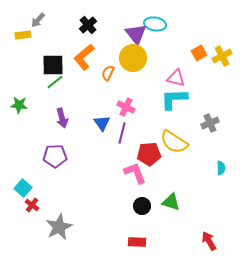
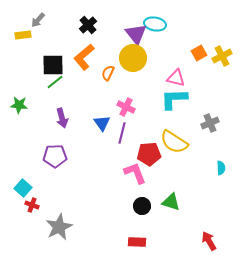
red cross: rotated 16 degrees counterclockwise
